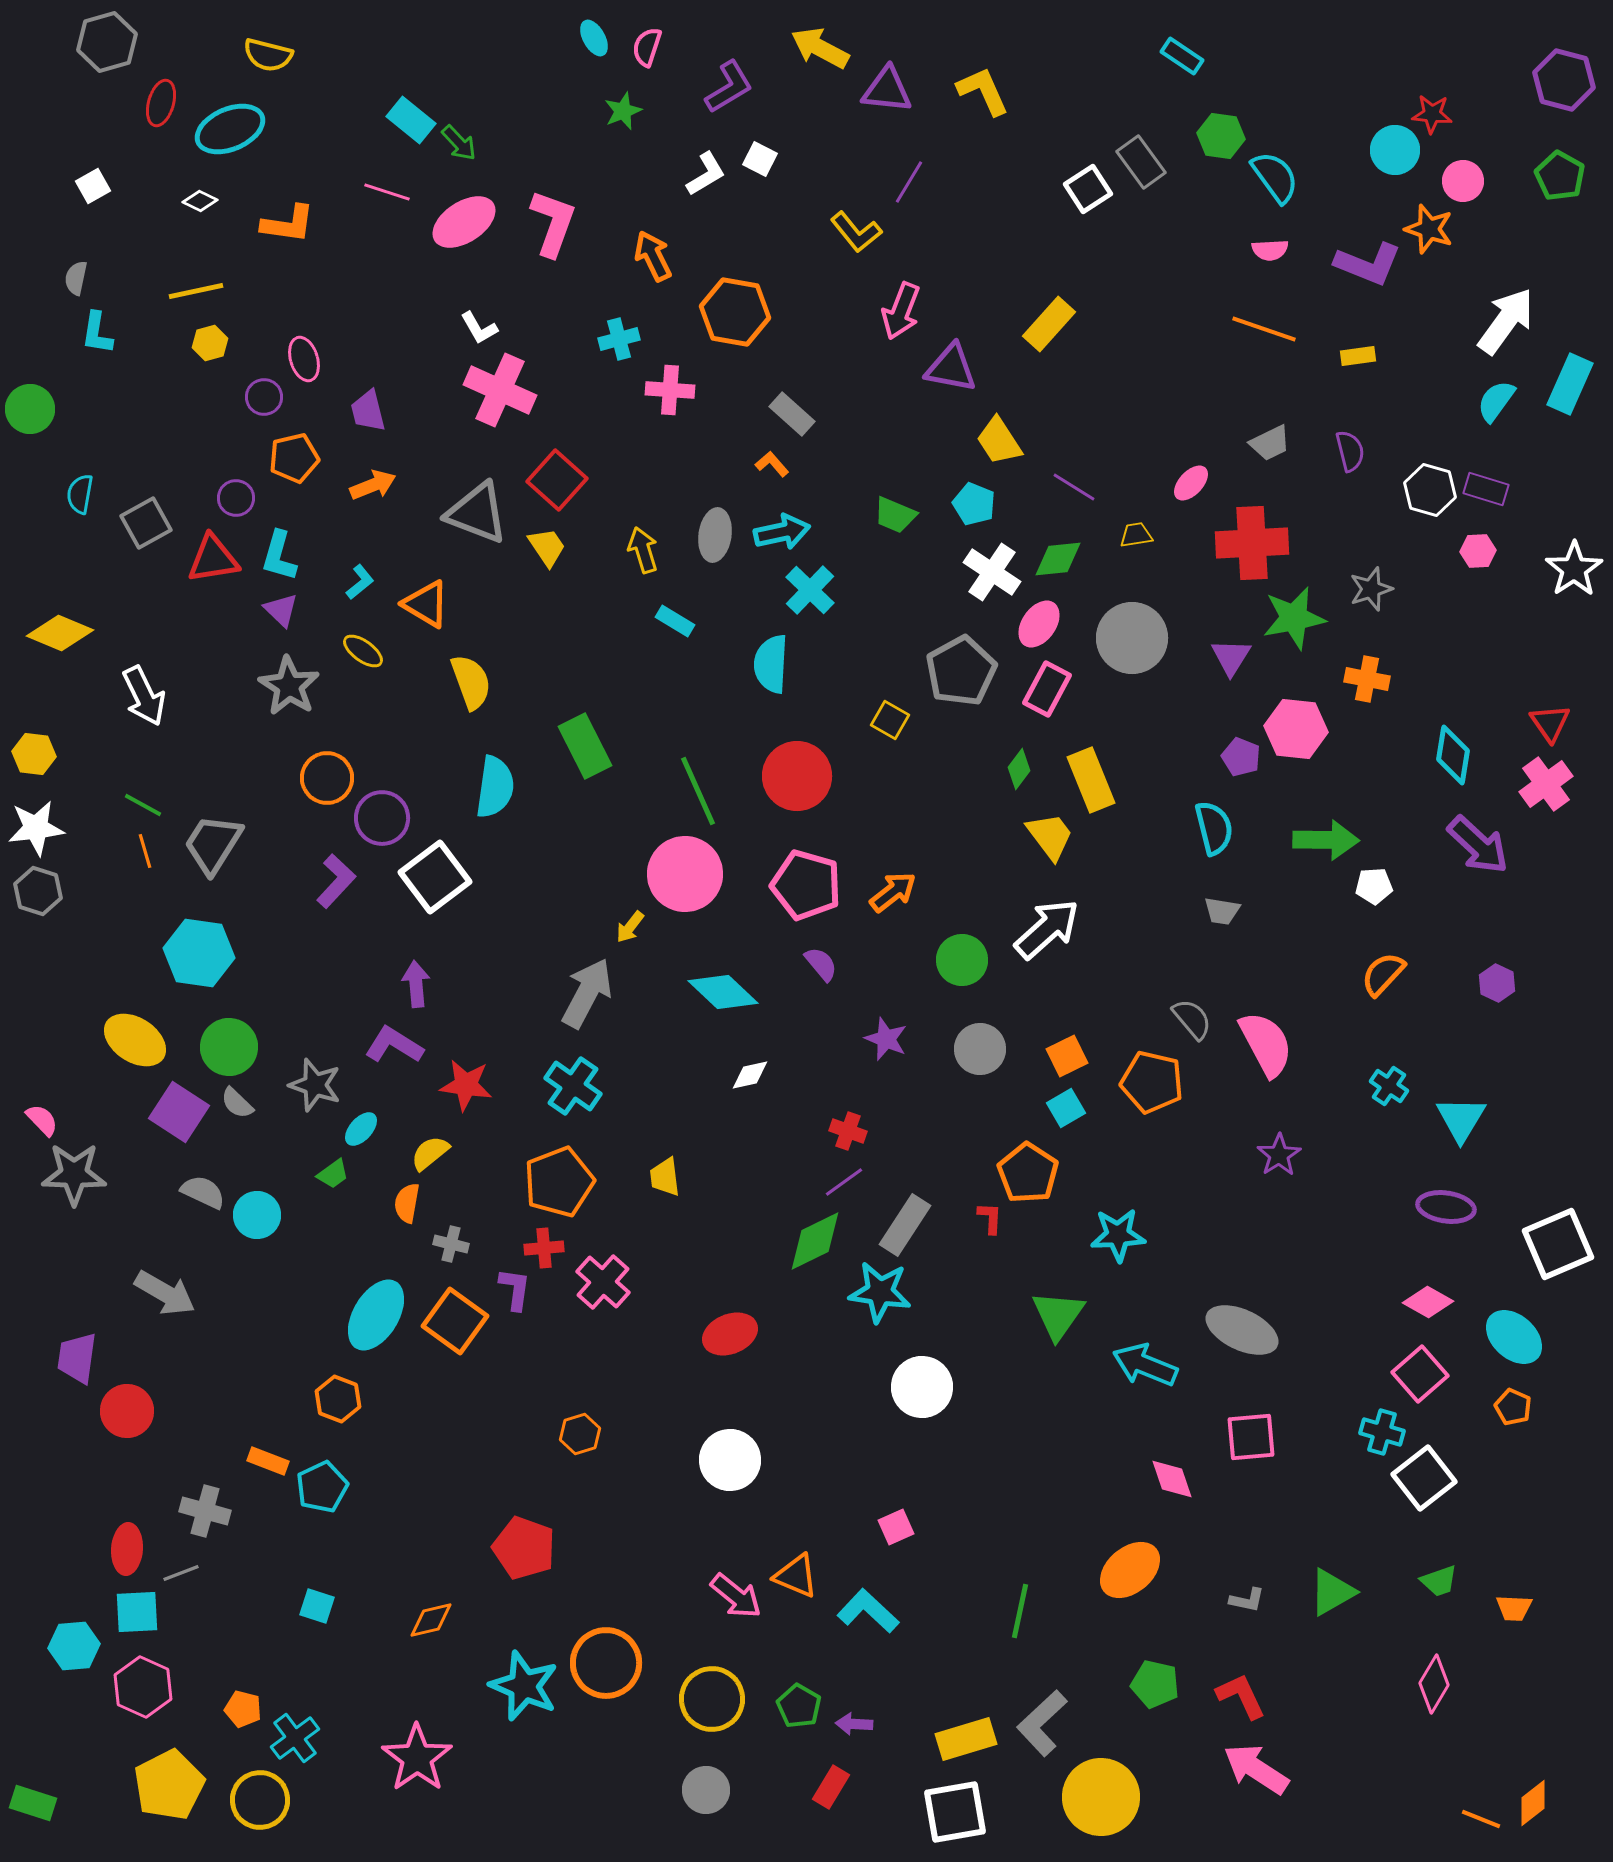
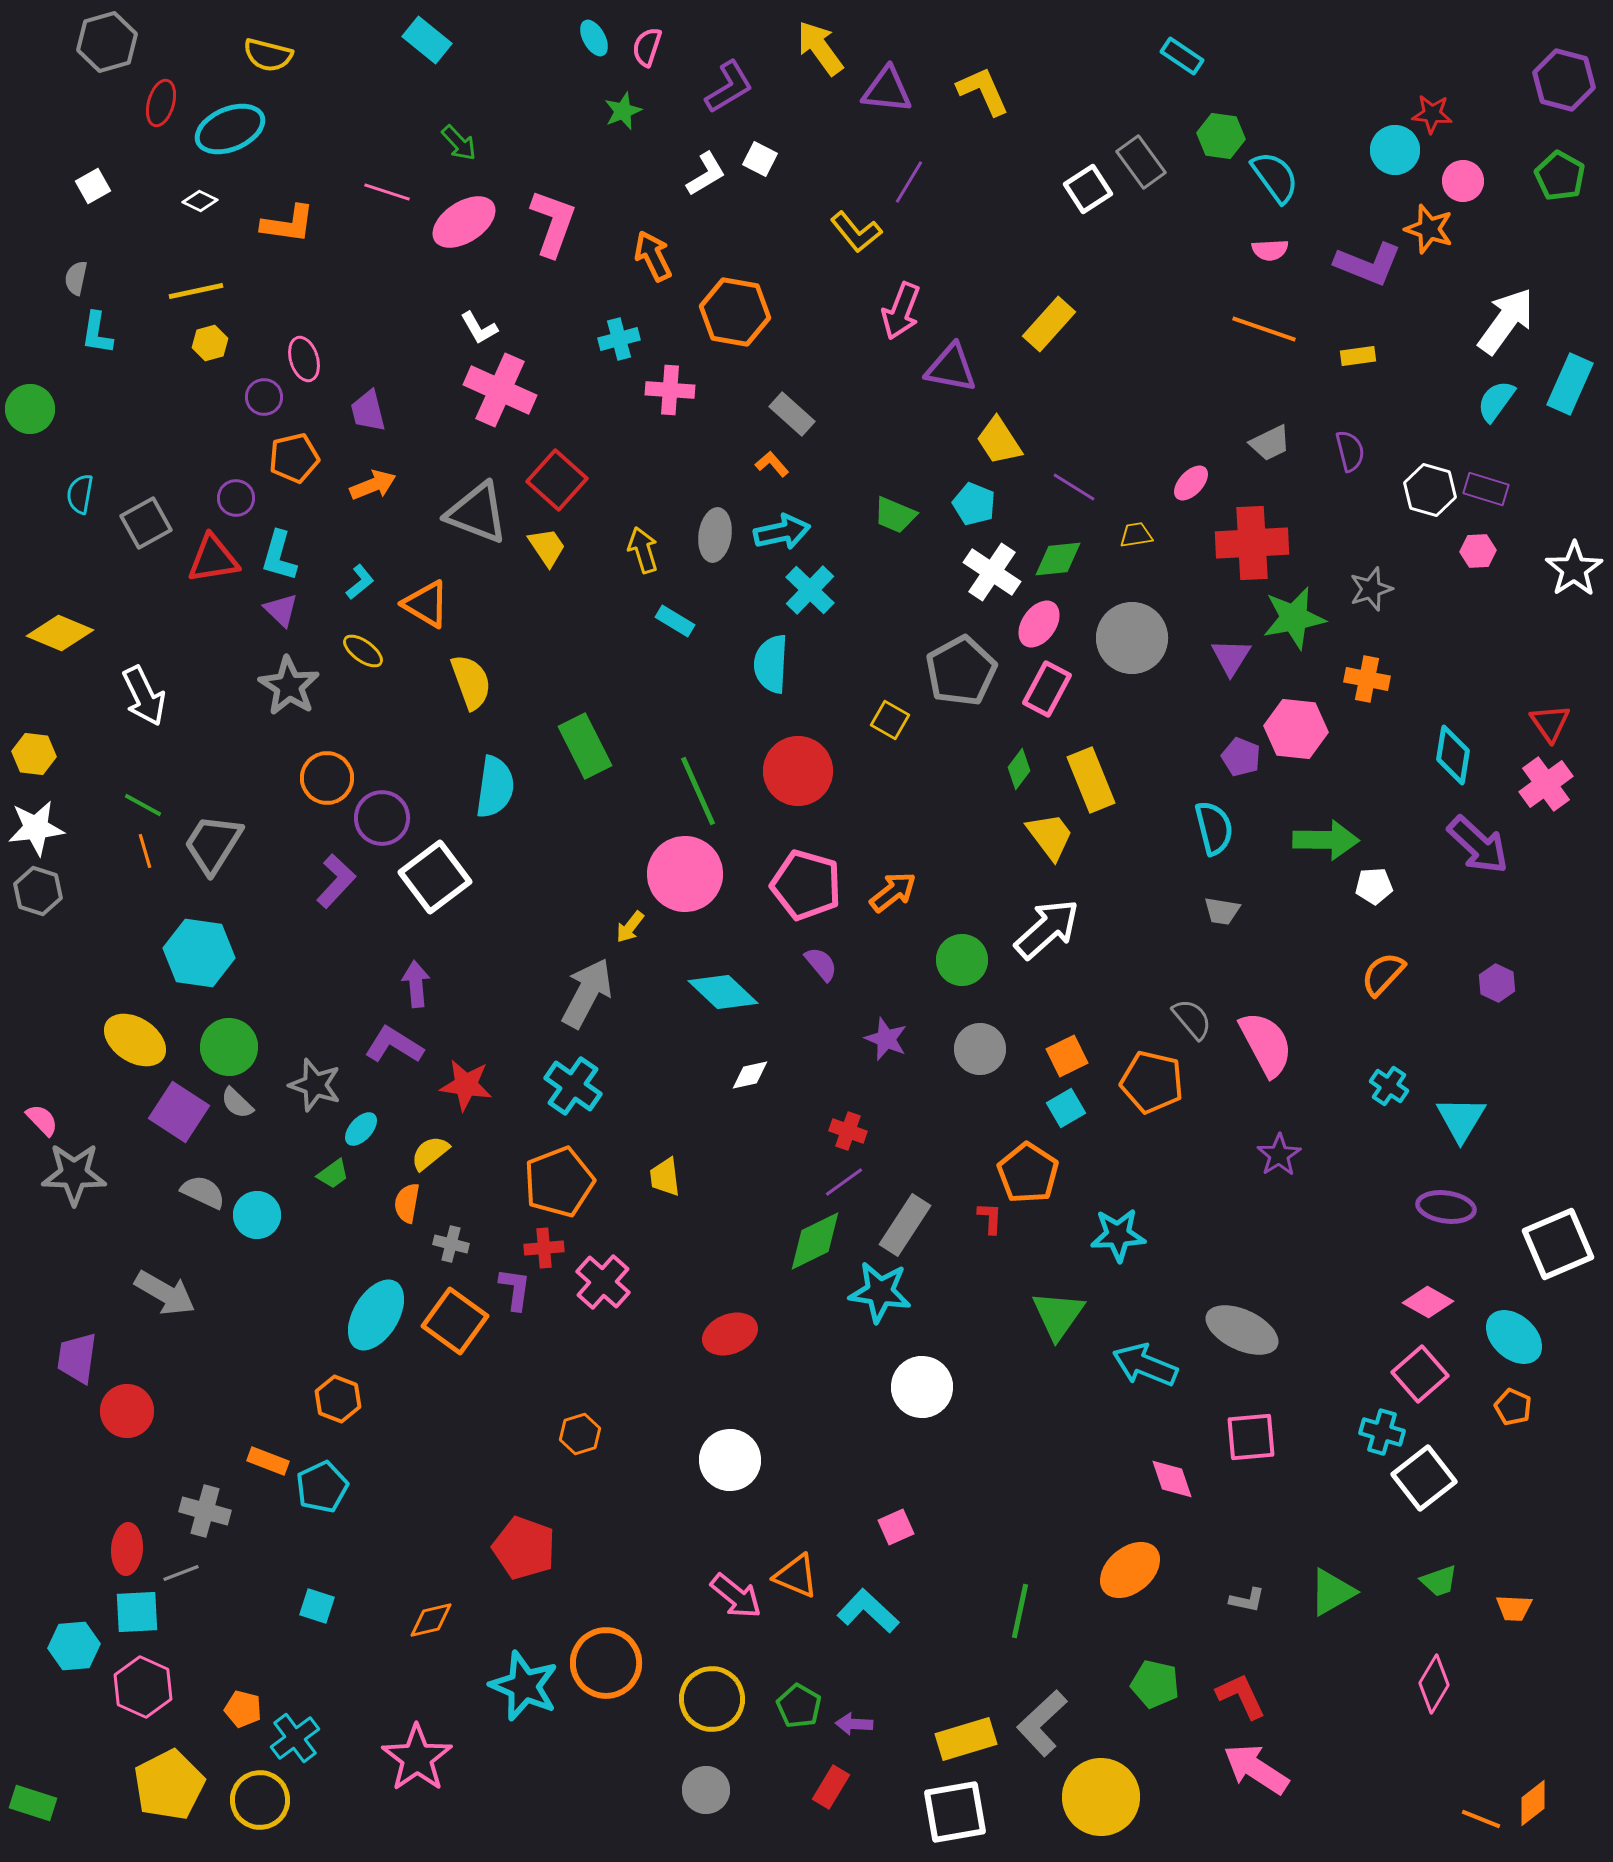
yellow arrow at (820, 48): rotated 26 degrees clockwise
cyan rectangle at (411, 120): moved 16 px right, 80 px up
red circle at (797, 776): moved 1 px right, 5 px up
